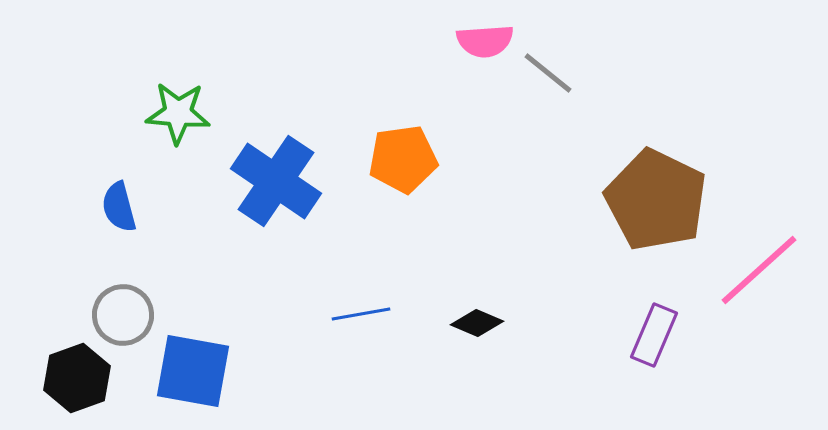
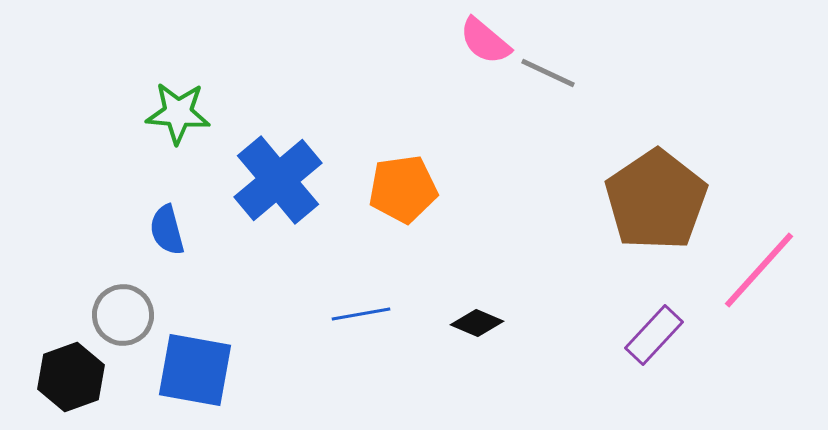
pink semicircle: rotated 44 degrees clockwise
gray line: rotated 14 degrees counterclockwise
orange pentagon: moved 30 px down
blue cross: moved 2 px right, 1 px up; rotated 16 degrees clockwise
brown pentagon: rotated 12 degrees clockwise
blue semicircle: moved 48 px right, 23 px down
pink line: rotated 6 degrees counterclockwise
purple rectangle: rotated 20 degrees clockwise
blue square: moved 2 px right, 1 px up
black hexagon: moved 6 px left, 1 px up
